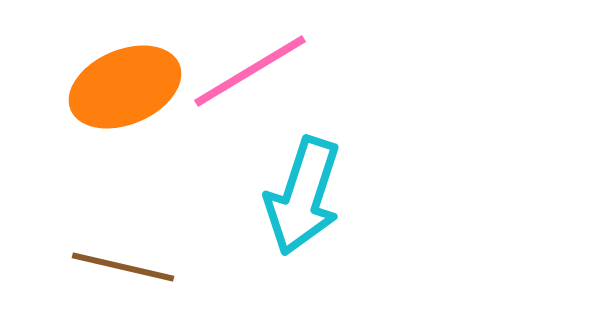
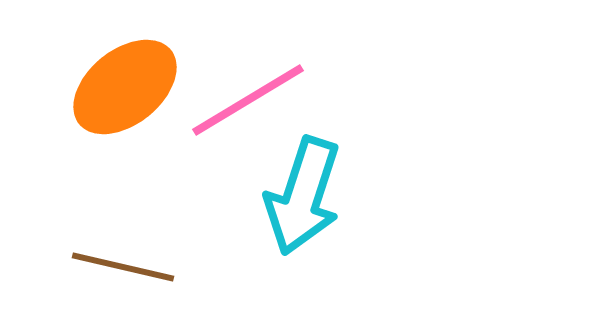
pink line: moved 2 px left, 29 px down
orange ellipse: rotated 16 degrees counterclockwise
